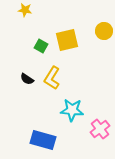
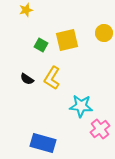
yellow star: moved 1 px right; rotated 24 degrees counterclockwise
yellow circle: moved 2 px down
green square: moved 1 px up
cyan star: moved 9 px right, 4 px up
blue rectangle: moved 3 px down
